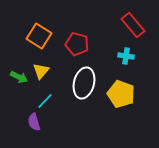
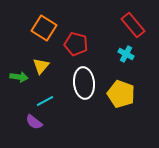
orange square: moved 5 px right, 8 px up
red pentagon: moved 1 px left
cyan cross: moved 2 px up; rotated 21 degrees clockwise
yellow triangle: moved 5 px up
green arrow: rotated 18 degrees counterclockwise
white ellipse: rotated 20 degrees counterclockwise
cyan line: rotated 18 degrees clockwise
purple semicircle: rotated 36 degrees counterclockwise
